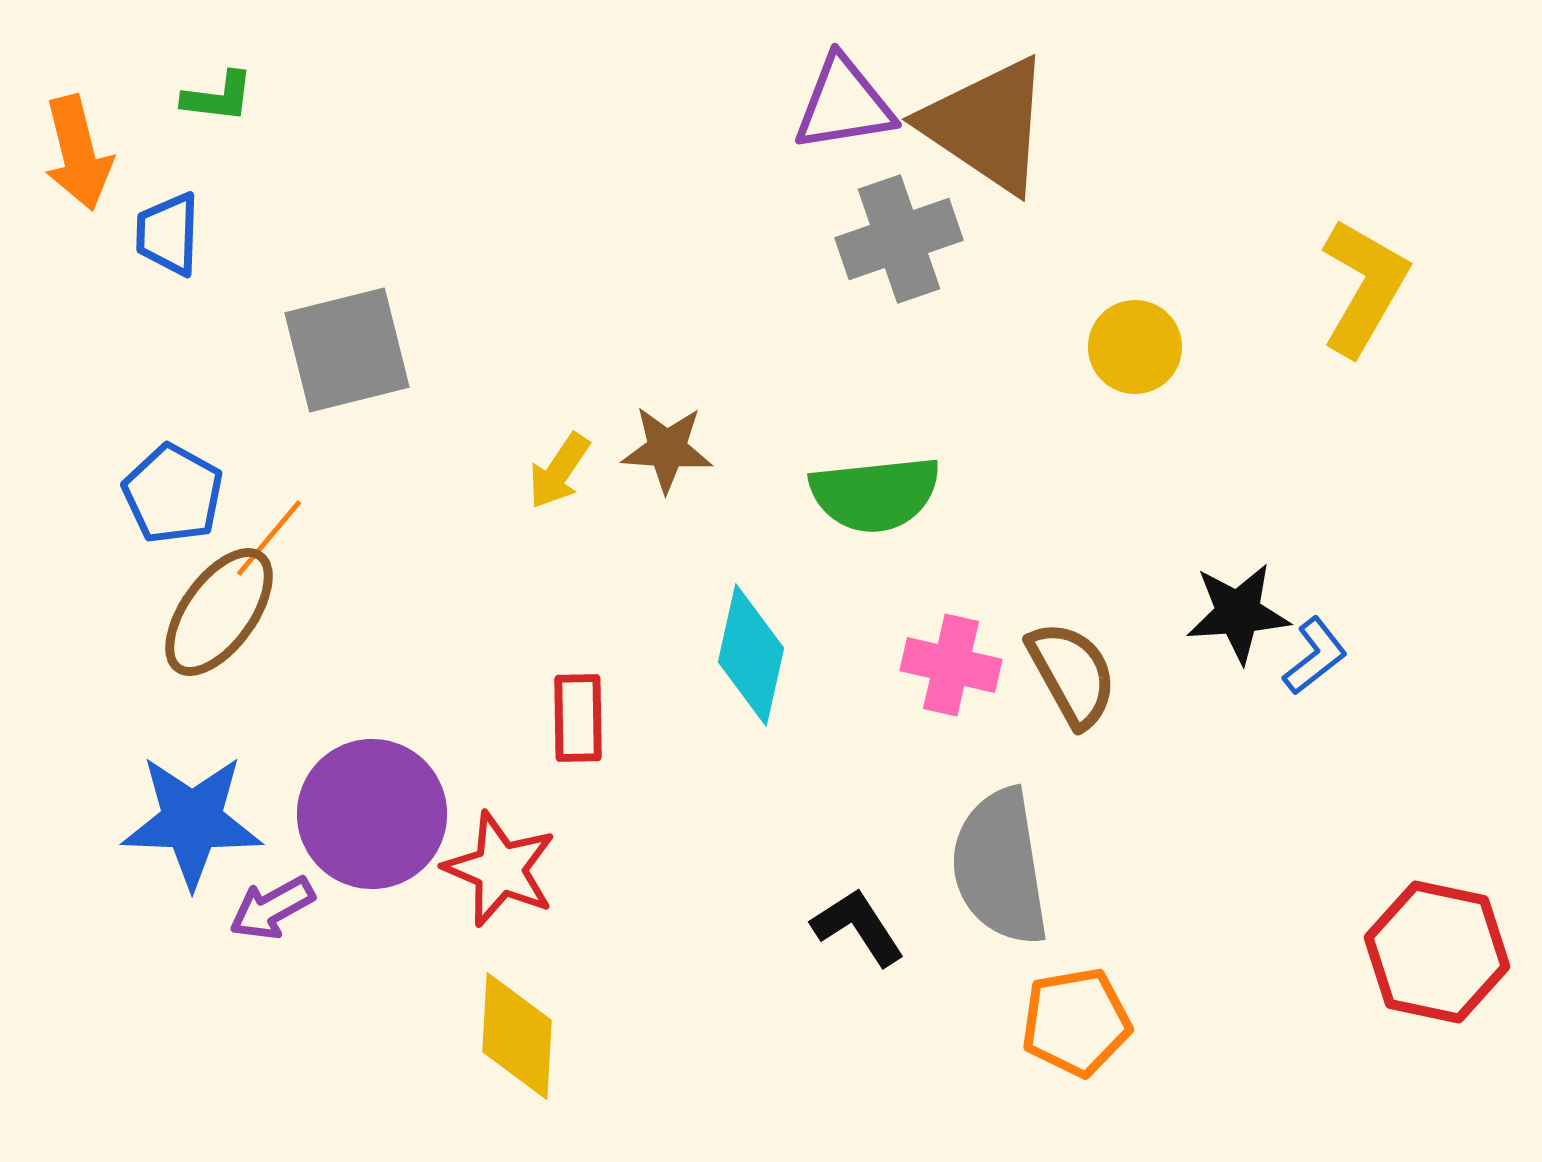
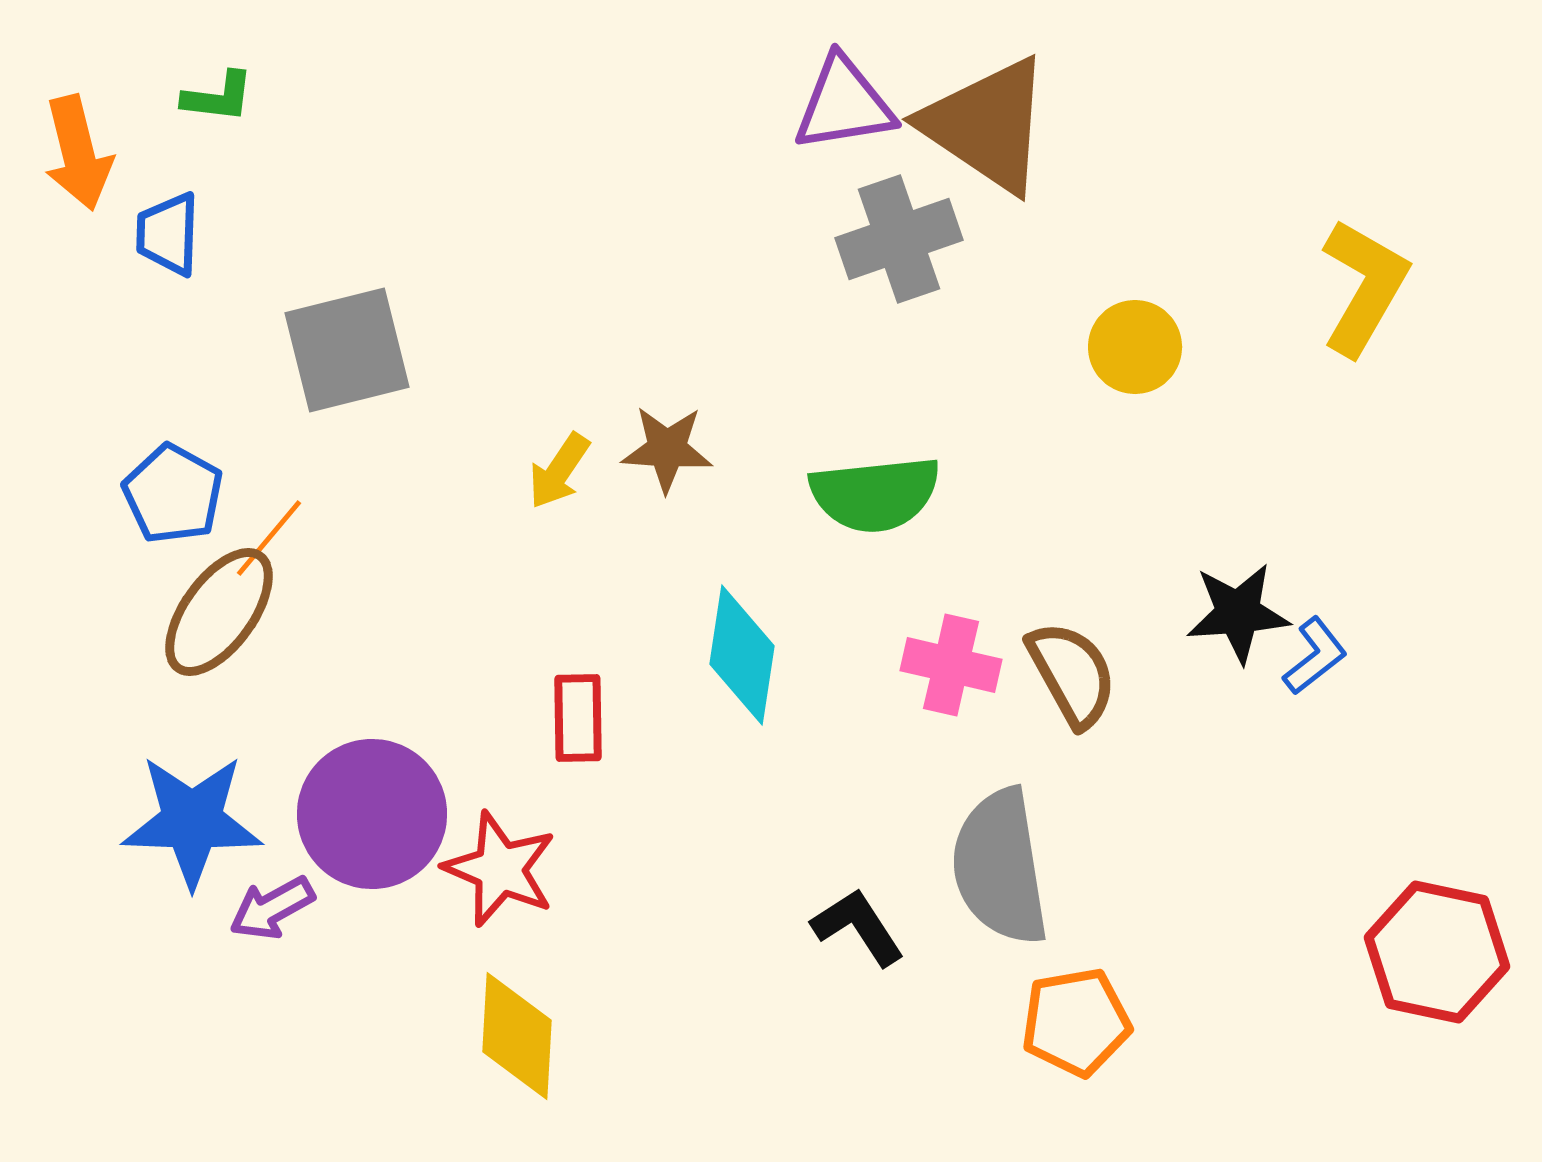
cyan diamond: moved 9 px left; rotated 4 degrees counterclockwise
